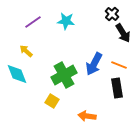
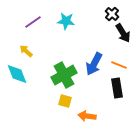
yellow square: moved 13 px right; rotated 16 degrees counterclockwise
